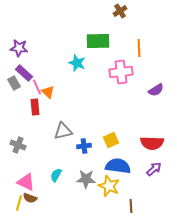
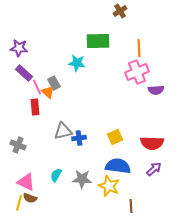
cyan star: rotated 12 degrees counterclockwise
pink cross: moved 16 px right; rotated 15 degrees counterclockwise
gray rectangle: moved 40 px right
purple semicircle: rotated 28 degrees clockwise
yellow square: moved 4 px right, 3 px up
blue cross: moved 5 px left, 8 px up
gray star: moved 4 px left
